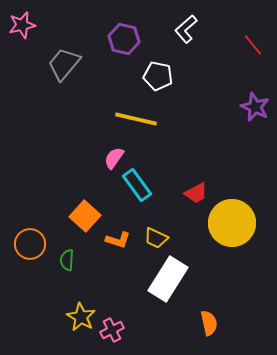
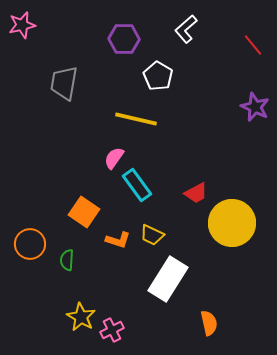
purple hexagon: rotated 12 degrees counterclockwise
gray trapezoid: moved 19 px down; rotated 30 degrees counterclockwise
white pentagon: rotated 20 degrees clockwise
orange square: moved 1 px left, 4 px up; rotated 8 degrees counterclockwise
yellow trapezoid: moved 4 px left, 3 px up
